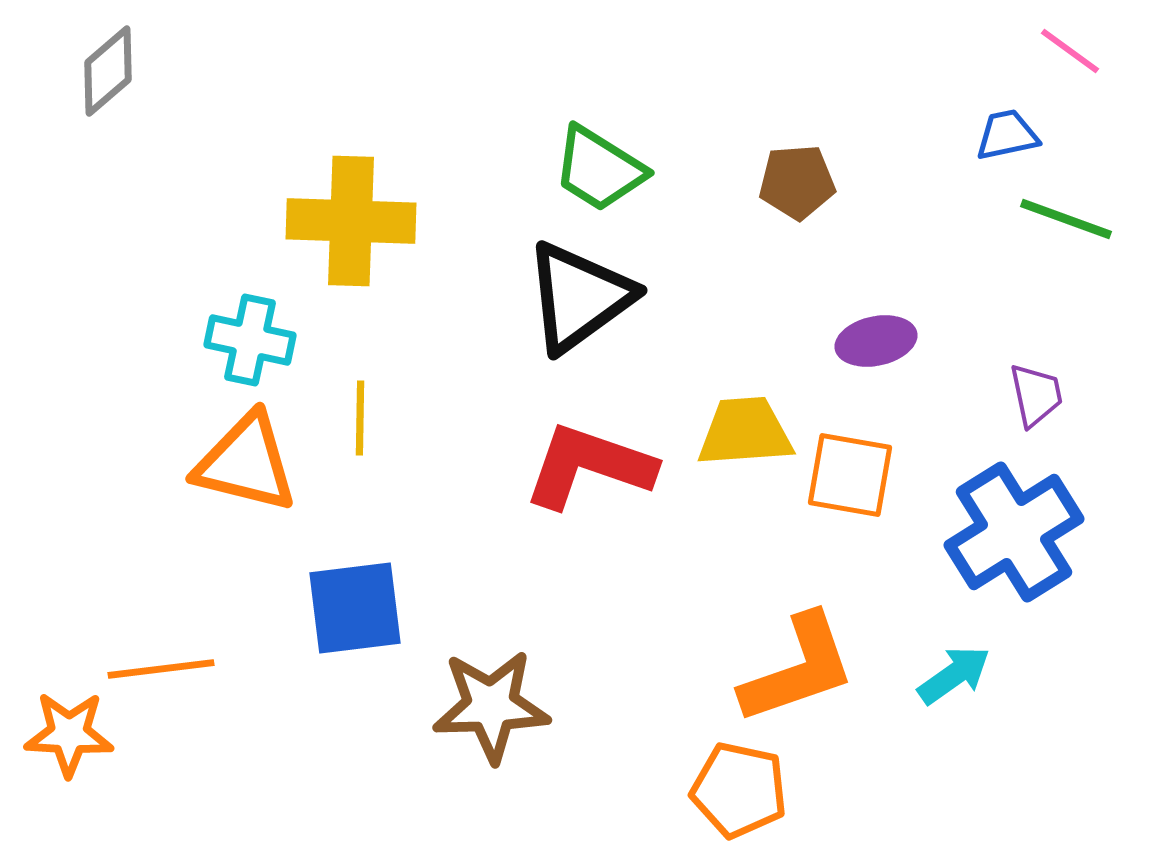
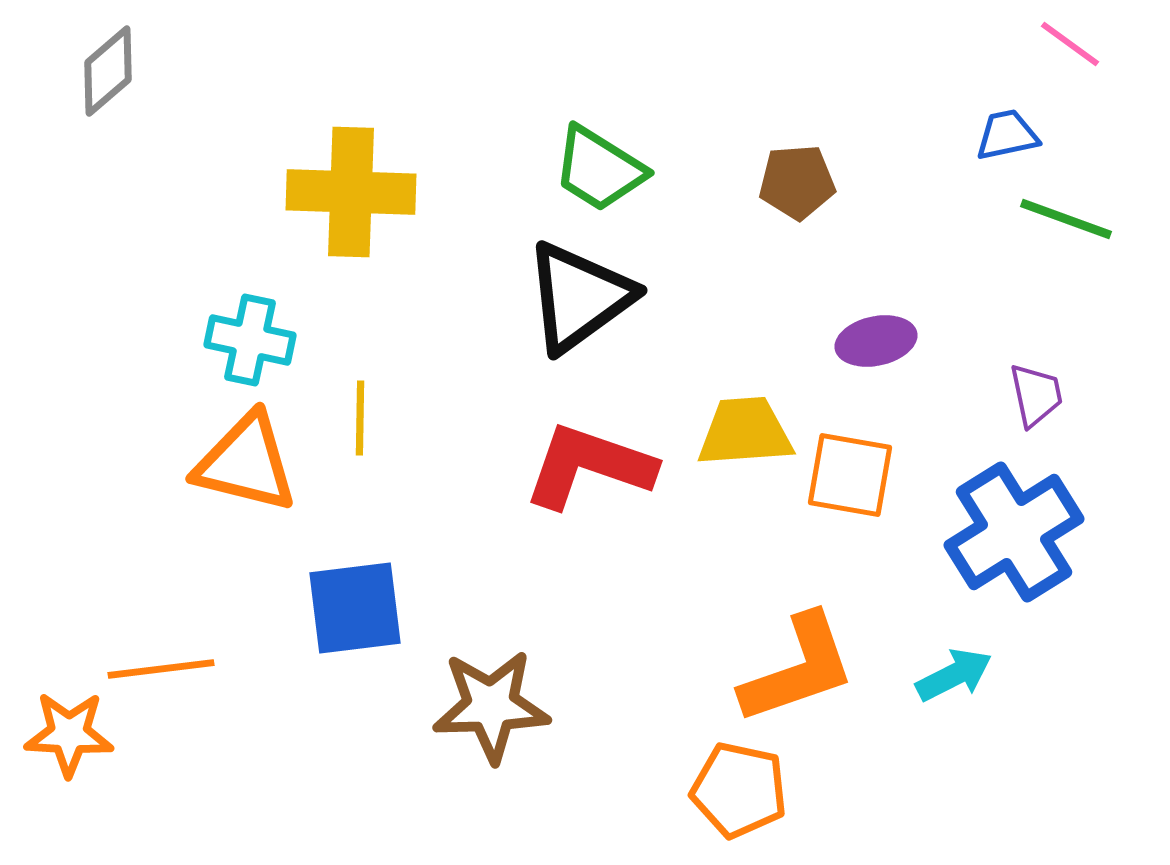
pink line: moved 7 px up
yellow cross: moved 29 px up
cyan arrow: rotated 8 degrees clockwise
